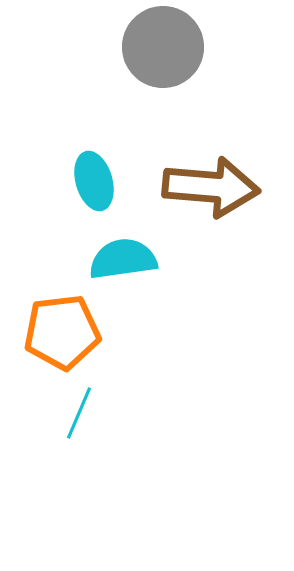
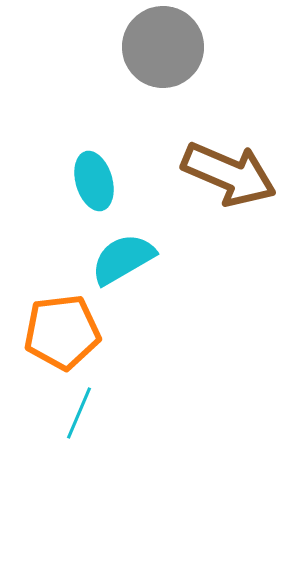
brown arrow: moved 18 px right, 13 px up; rotated 18 degrees clockwise
cyan semicircle: rotated 22 degrees counterclockwise
